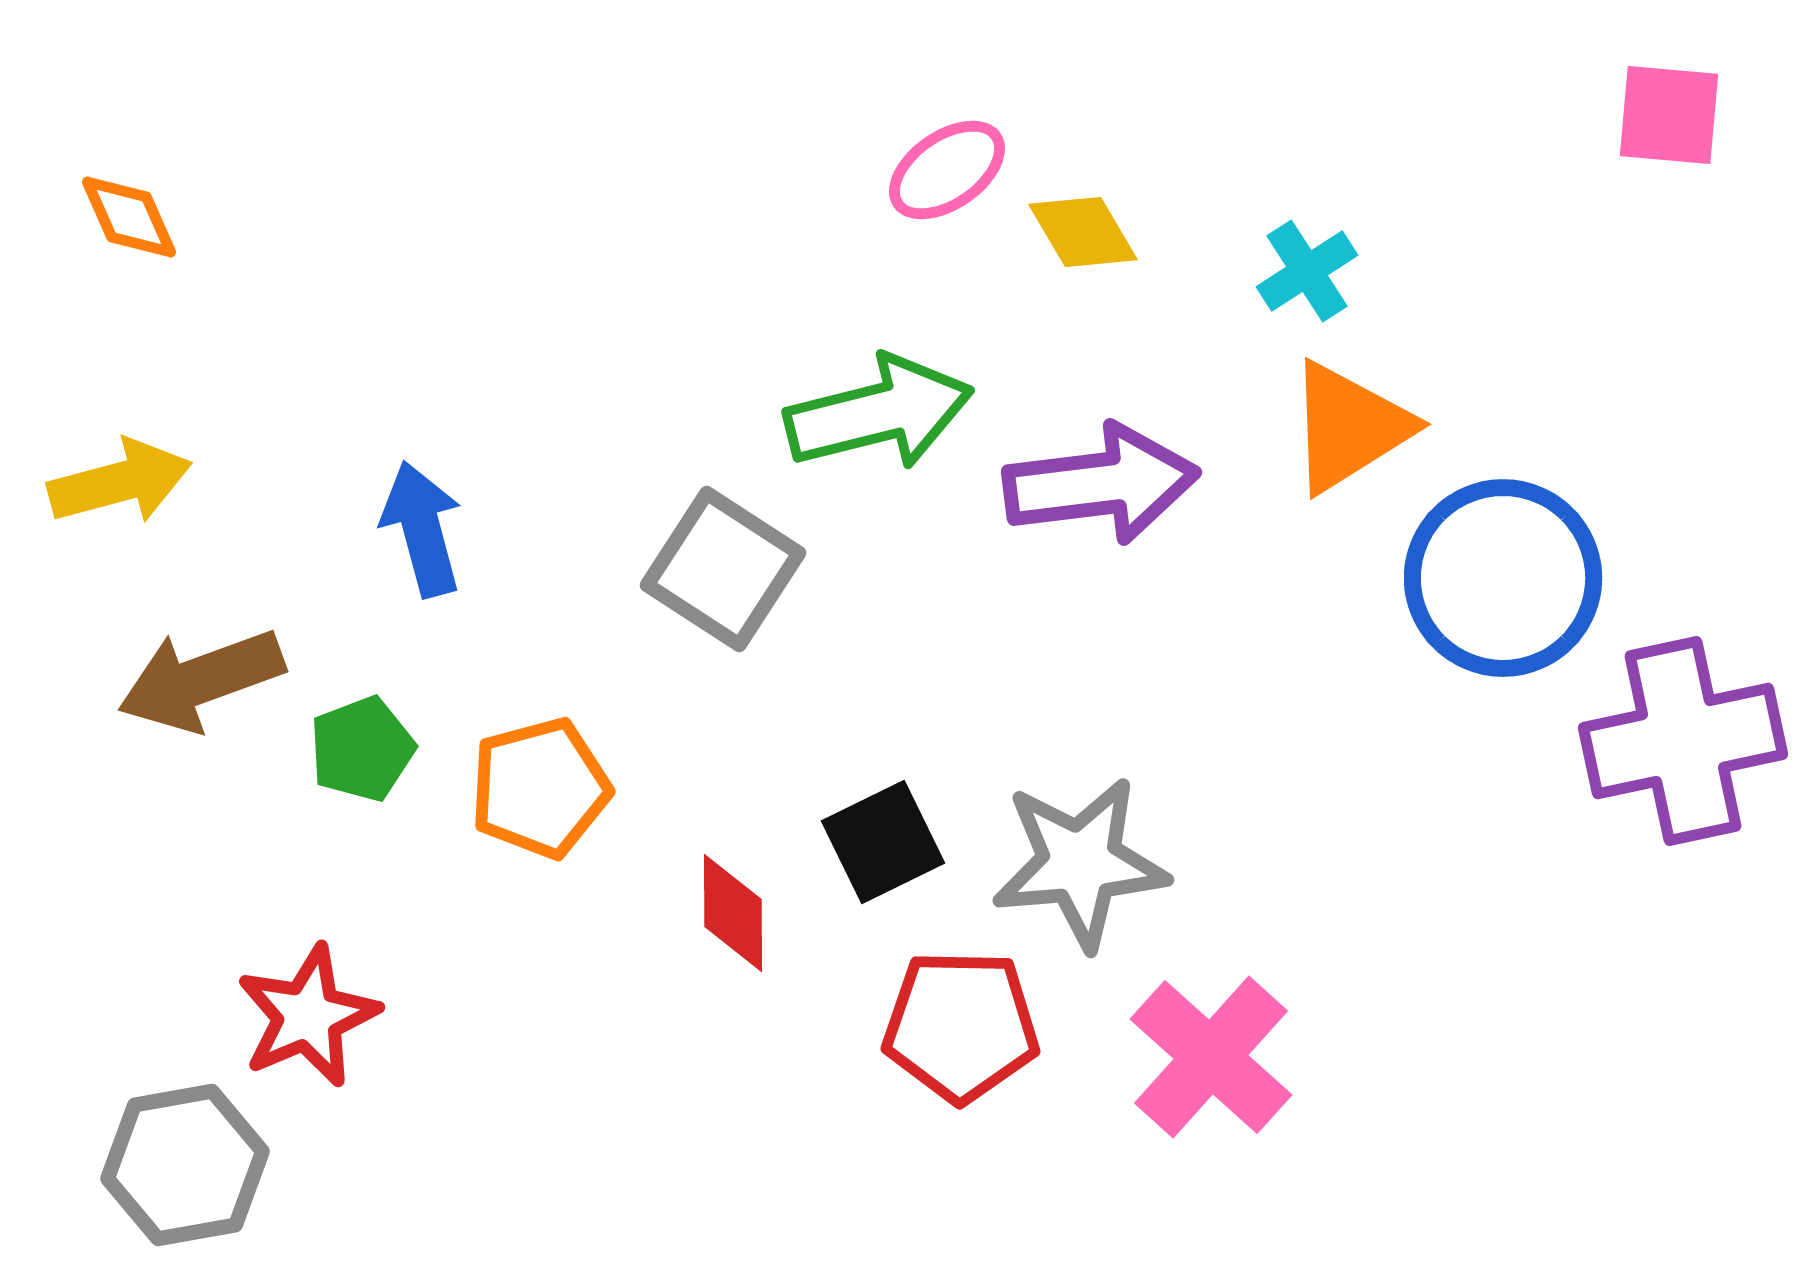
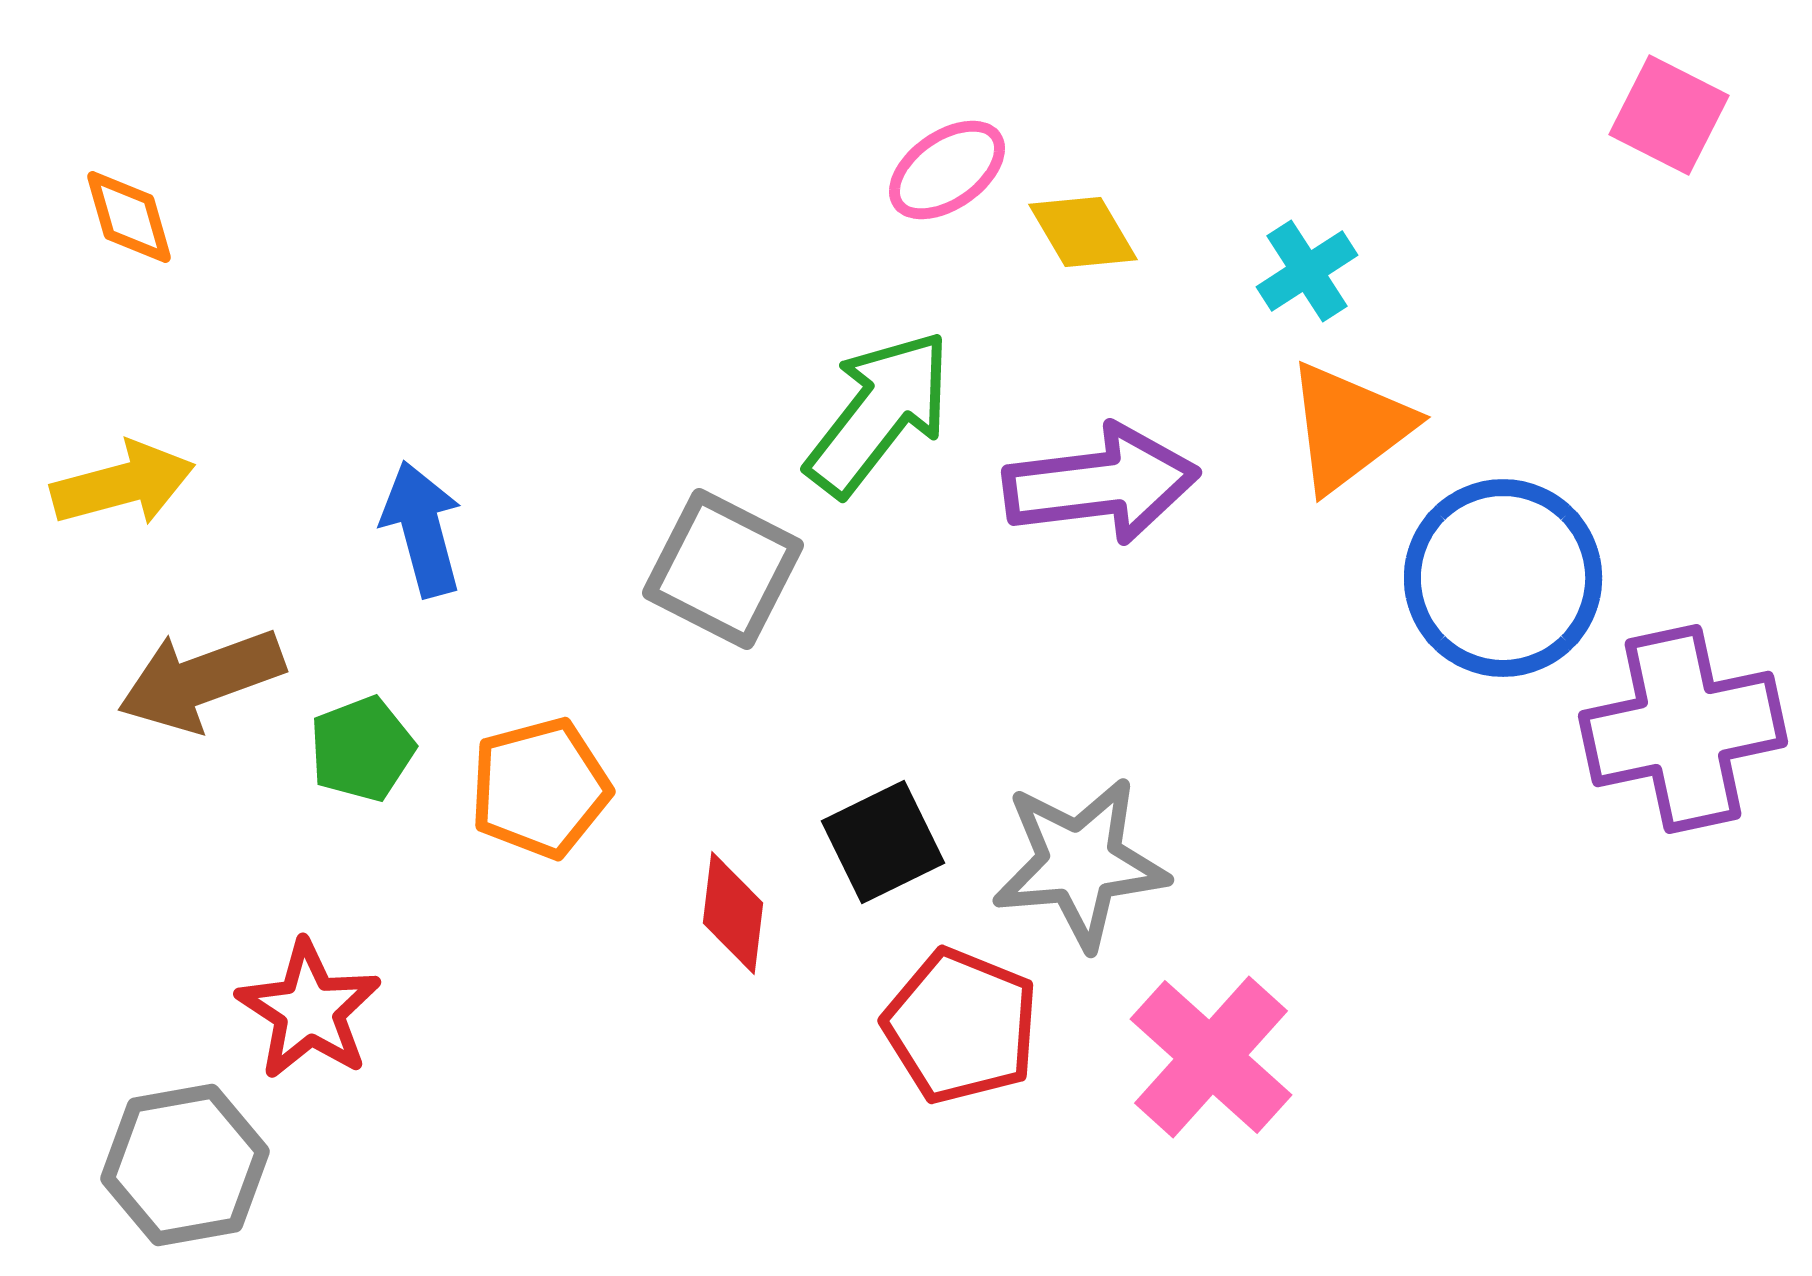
pink square: rotated 22 degrees clockwise
orange diamond: rotated 8 degrees clockwise
green arrow: rotated 38 degrees counterclockwise
orange triangle: rotated 5 degrees counterclockwise
yellow arrow: moved 3 px right, 2 px down
gray square: rotated 6 degrees counterclockwise
purple cross: moved 12 px up
red diamond: rotated 7 degrees clockwise
red star: moved 1 px right, 6 px up; rotated 16 degrees counterclockwise
red pentagon: rotated 21 degrees clockwise
